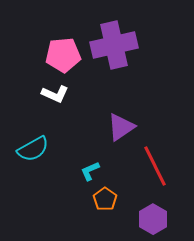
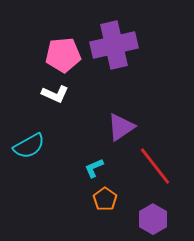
cyan semicircle: moved 4 px left, 3 px up
red line: rotated 12 degrees counterclockwise
cyan L-shape: moved 4 px right, 3 px up
